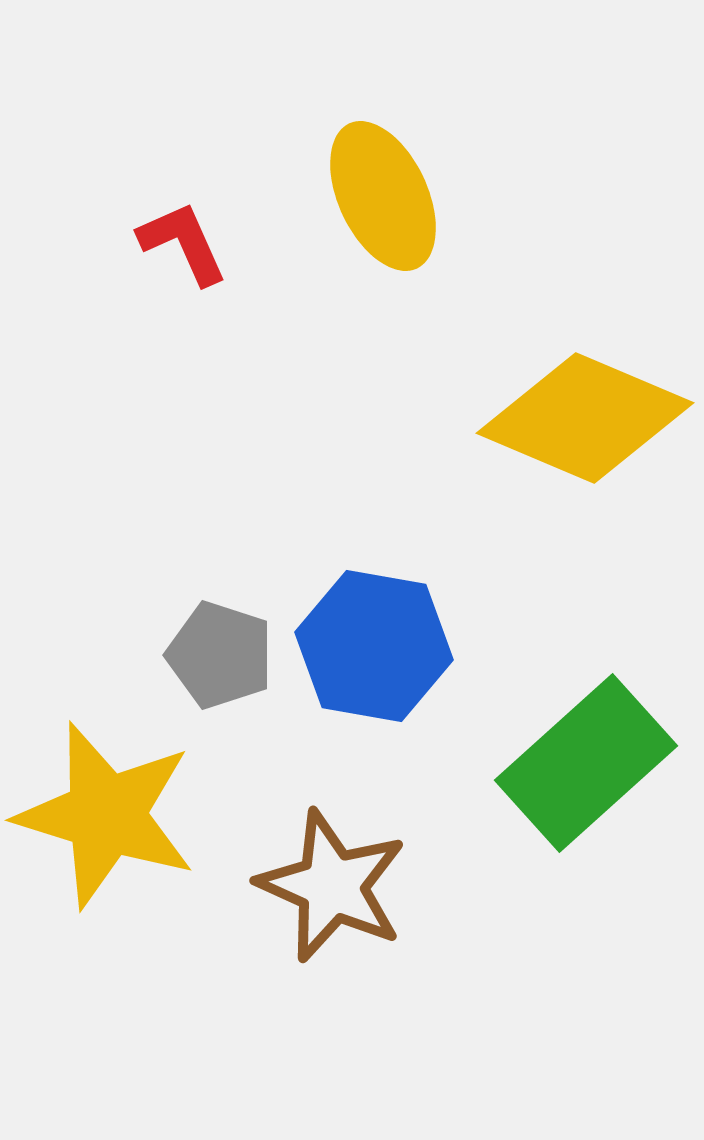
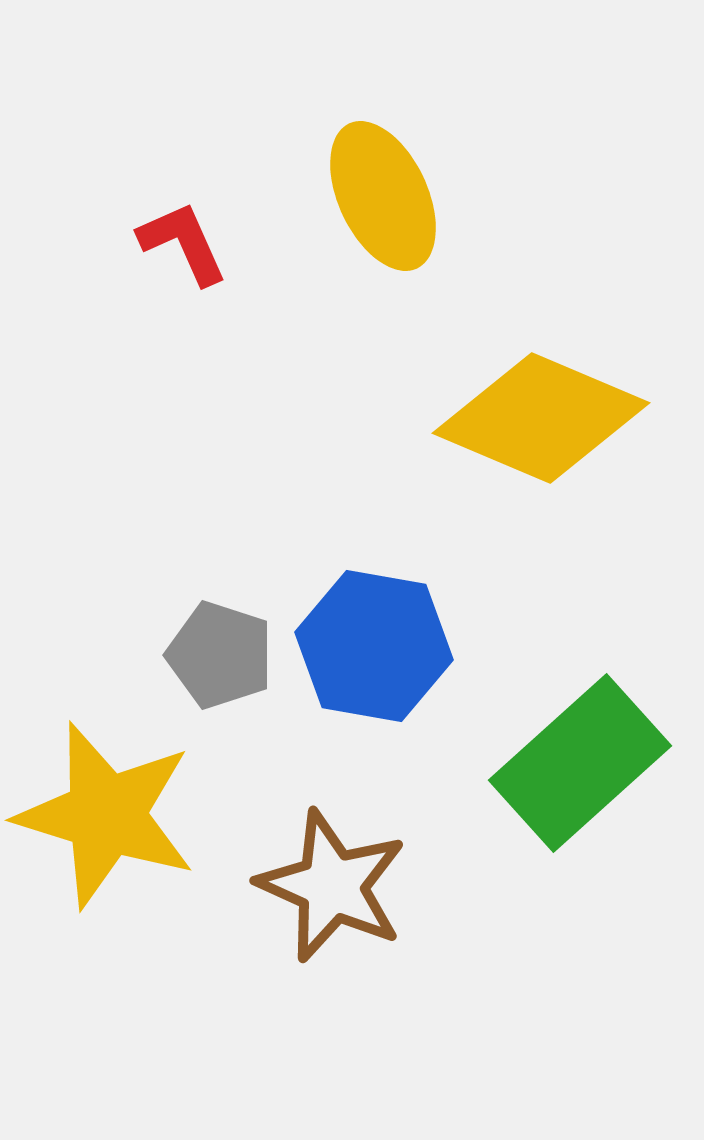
yellow diamond: moved 44 px left
green rectangle: moved 6 px left
